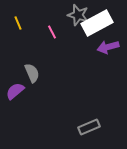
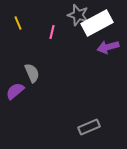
pink line: rotated 40 degrees clockwise
